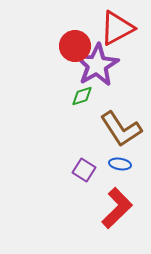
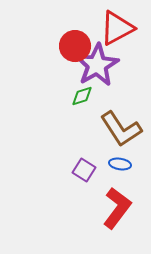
red L-shape: rotated 9 degrees counterclockwise
